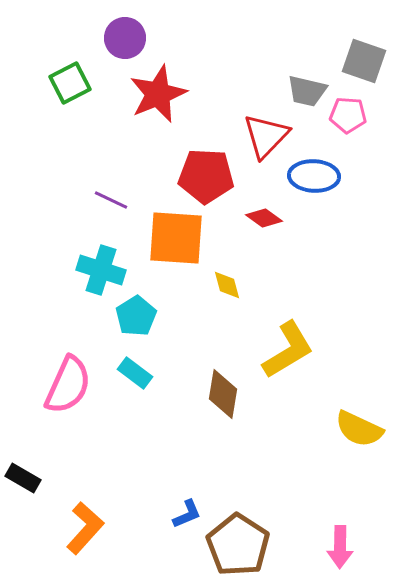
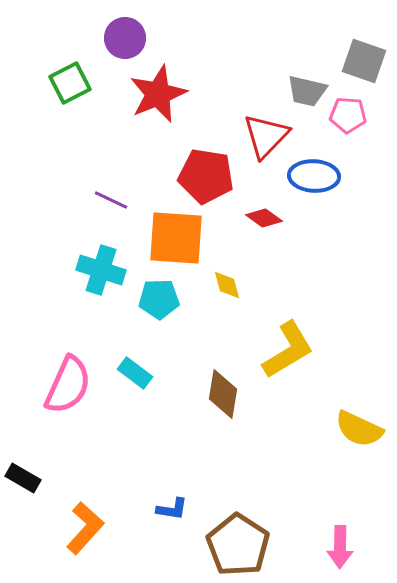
red pentagon: rotated 6 degrees clockwise
cyan pentagon: moved 23 px right, 17 px up; rotated 30 degrees clockwise
blue L-shape: moved 15 px left, 5 px up; rotated 32 degrees clockwise
